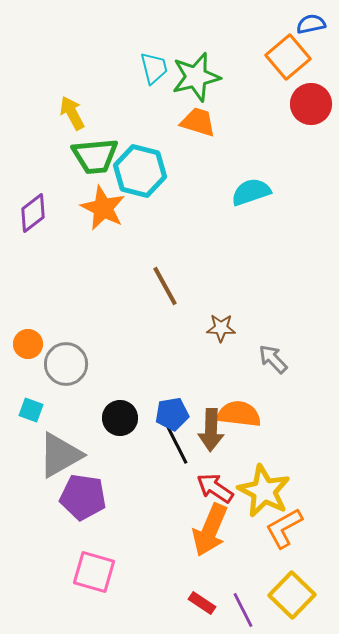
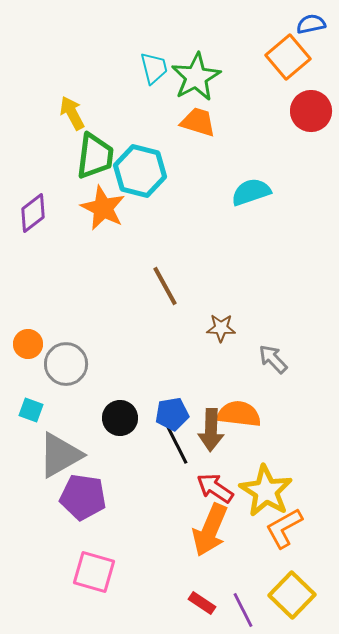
green star: rotated 15 degrees counterclockwise
red circle: moved 7 px down
green trapezoid: rotated 78 degrees counterclockwise
yellow star: moved 2 px right; rotated 4 degrees clockwise
